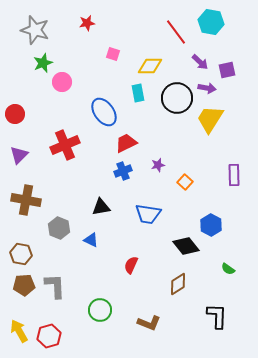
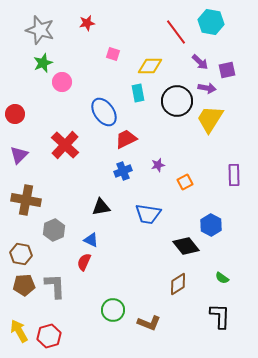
gray star at (35, 30): moved 5 px right
black circle at (177, 98): moved 3 px down
red trapezoid at (126, 143): moved 4 px up
red cross at (65, 145): rotated 24 degrees counterclockwise
orange square at (185, 182): rotated 21 degrees clockwise
gray hexagon at (59, 228): moved 5 px left, 2 px down; rotated 15 degrees clockwise
red semicircle at (131, 265): moved 47 px left, 3 px up
green semicircle at (228, 269): moved 6 px left, 9 px down
green circle at (100, 310): moved 13 px right
black L-shape at (217, 316): moved 3 px right
